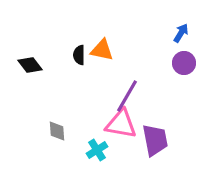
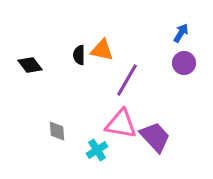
purple line: moved 16 px up
purple trapezoid: moved 3 px up; rotated 32 degrees counterclockwise
